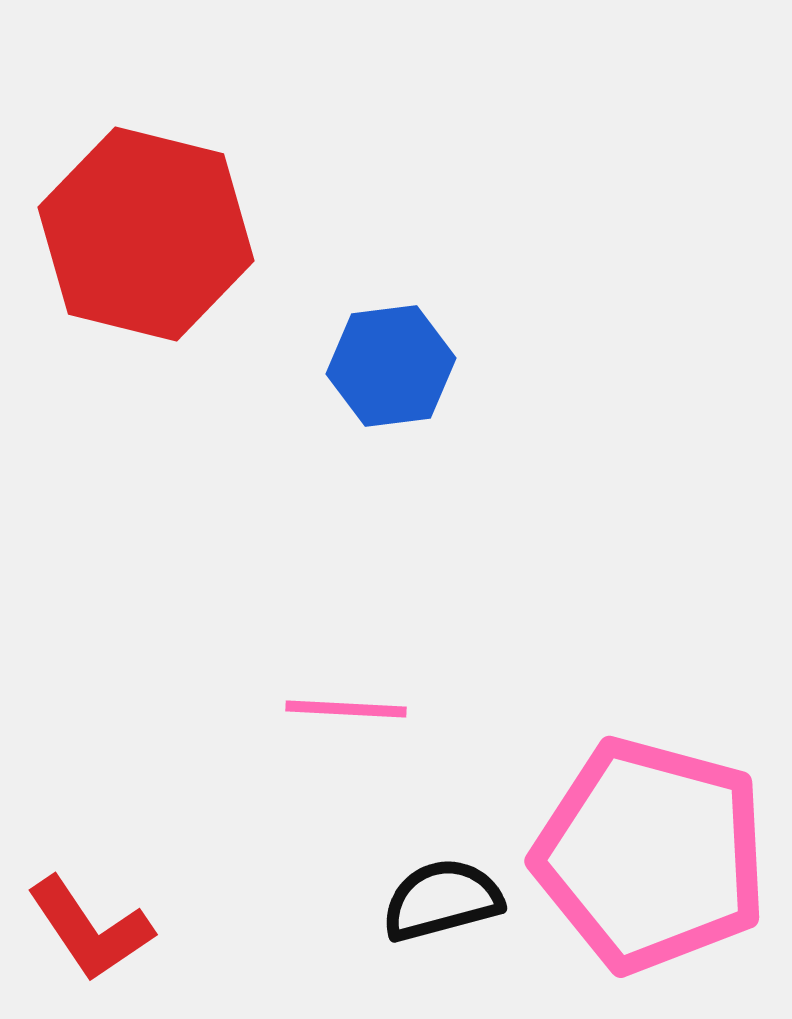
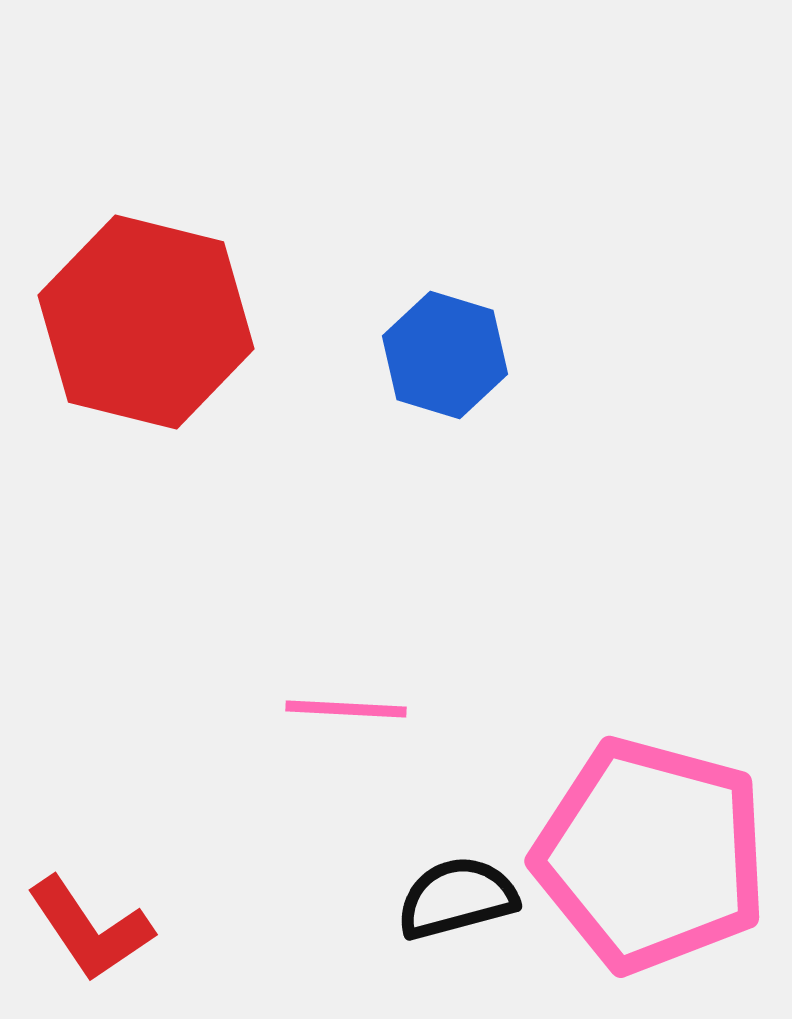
red hexagon: moved 88 px down
blue hexagon: moved 54 px right, 11 px up; rotated 24 degrees clockwise
black semicircle: moved 15 px right, 2 px up
